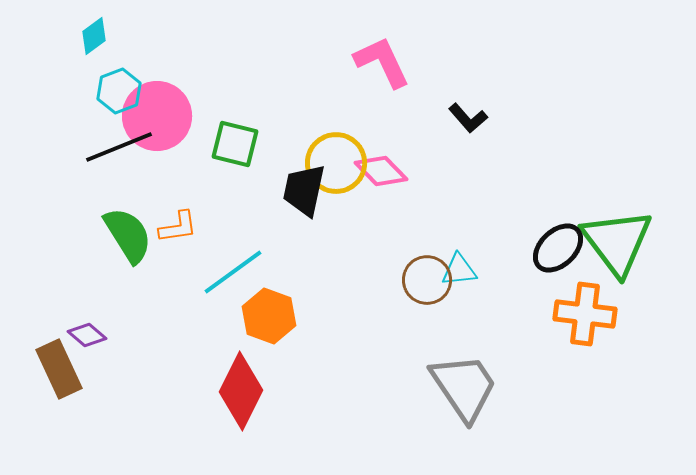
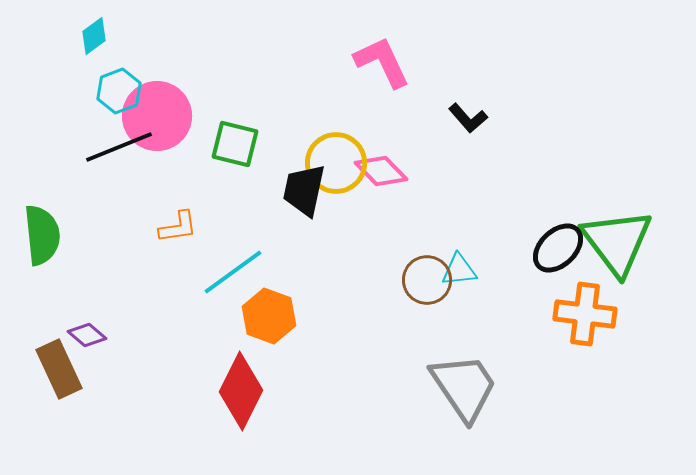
green semicircle: moved 86 px left; rotated 26 degrees clockwise
